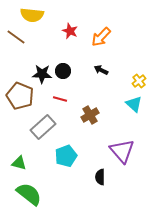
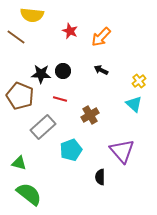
black star: moved 1 px left
cyan pentagon: moved 5 px right, 6 px up
